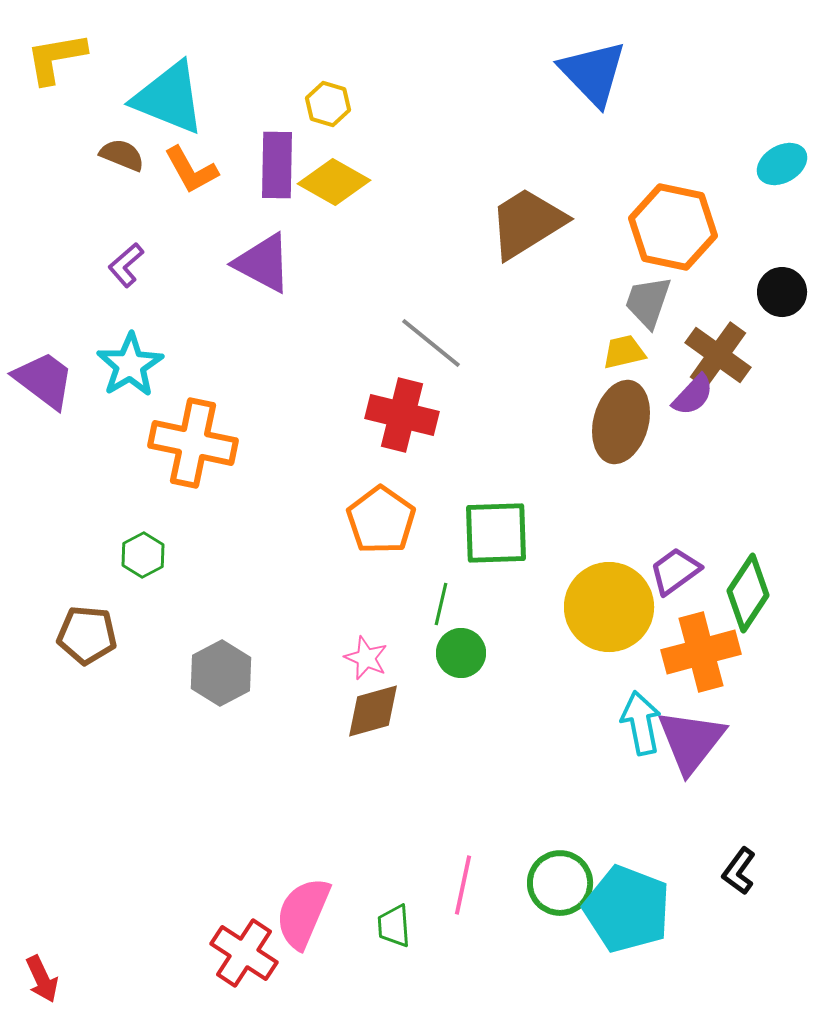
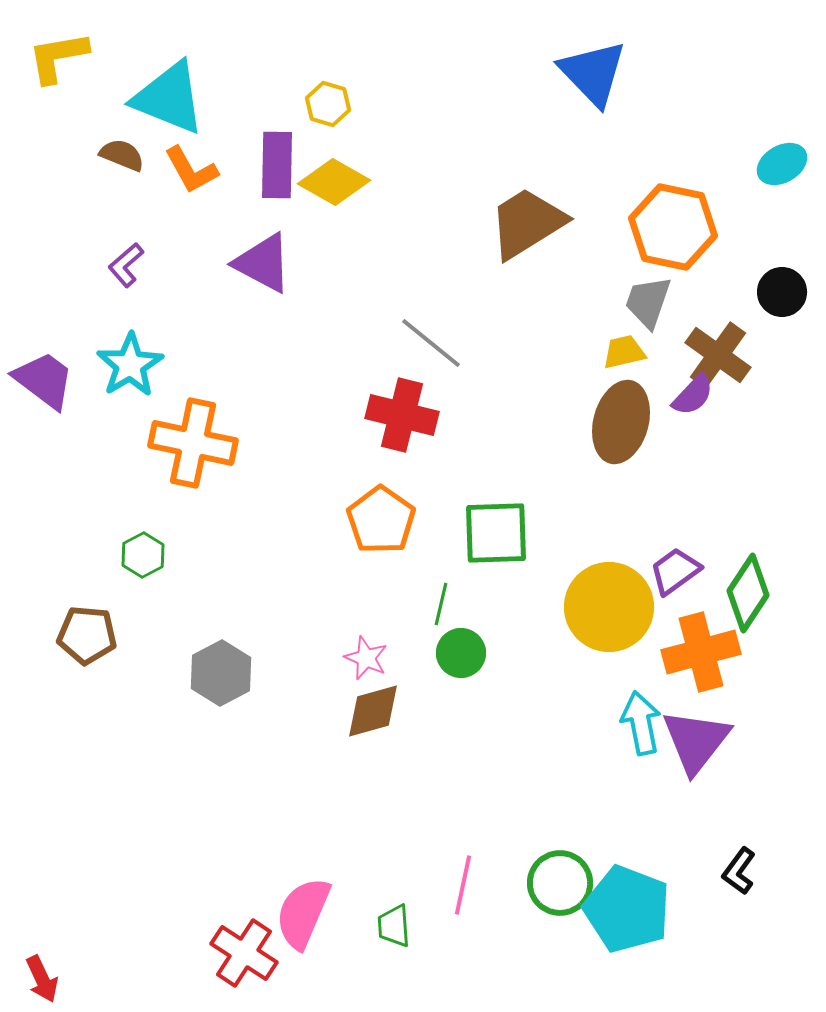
yellow L-shape at (56, 58): moved 2 px right, 1 px up
purple triangle at (691, 741): moved 5 px right
